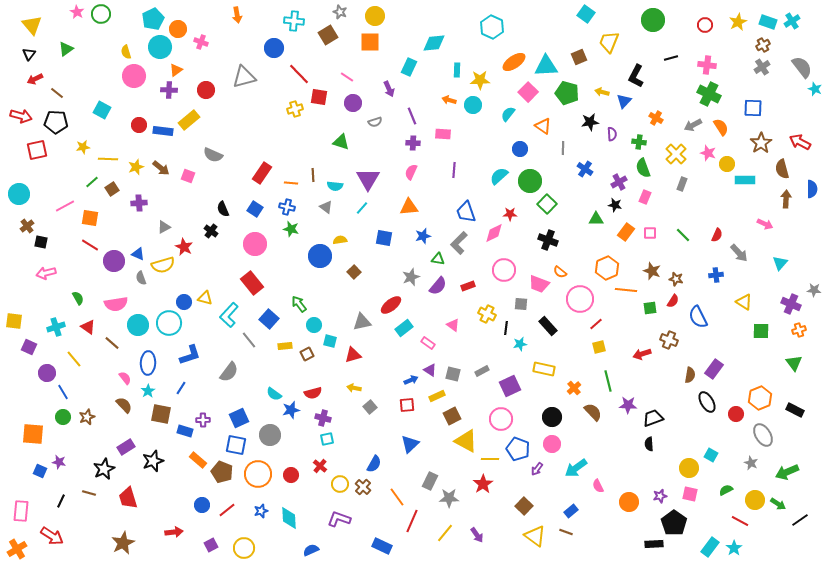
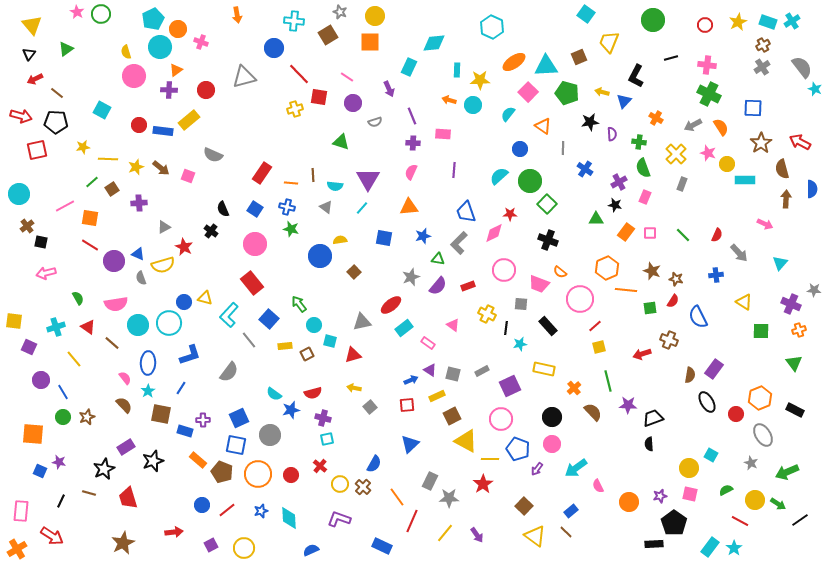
red line at (596, 324): moved 1 px left, 2 px down
purple circle at (47, 373): moved 6 px left, 7 px down
brown line at (566, 532): rotated 24 degrees clockwise
